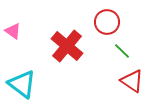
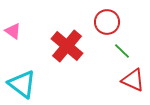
red triangle: moved 1 px right, 1 px up; rotated 10 degrees counterclockwise
